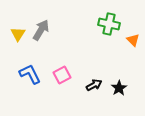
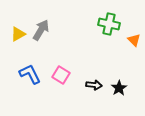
yellow triangle: rotated 28 degrees clockwise
orange triangle: moved 1 px right
pink square: moved 1 px left; rotated 30 degrees counterclockwise
black arrow: rotated 35 degrees clockwise
